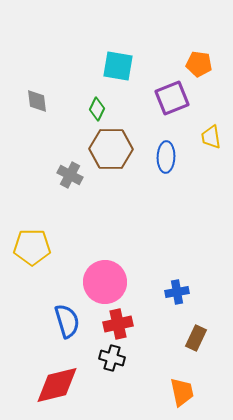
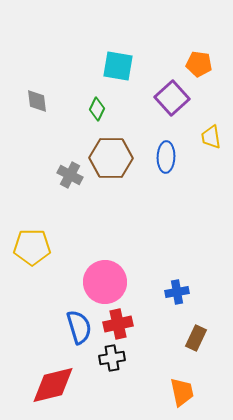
purple square: rotated 20 degrees counterclockwise
brown hexagon: moved 9 px down
blue semicircle: moved 12 px right, 6 px down
black cross: rotated 25 degrees counterclockwise
red diamond: moved 4 px left
